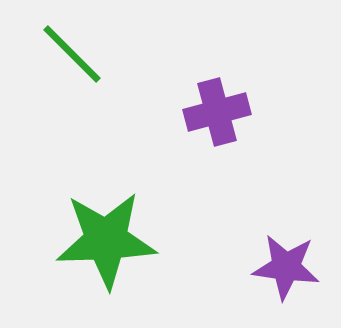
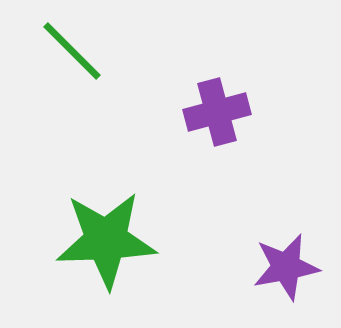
green line: moved 3 px up
purple star: rotated 18 degrees counterclockwise
